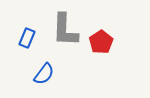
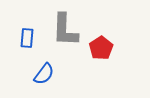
blue rectangle: rotated 18 degrees counterclockwise
red pentagon: moved 6 px down
